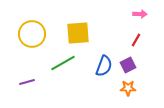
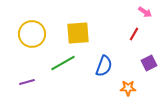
pink arrow: moved 5 px right, 2 px up; rotated 32 degrees clockwise
red line: moved 2 px left, 6 px up
purple square: moved 21 px right, 2 px up
